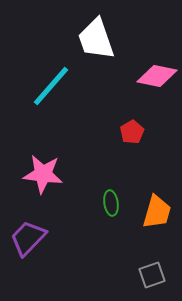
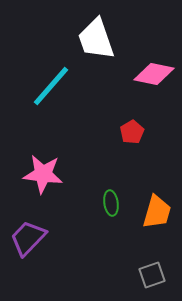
pink diamond: moved 3 px left, 2 px up
